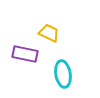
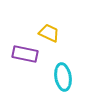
cyan ellipse: moved 3 px down
